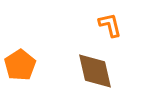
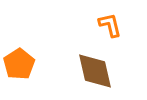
orange pentagon: moved 1 px left, 1 px up
